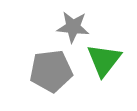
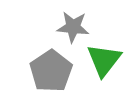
gray pentagon: rotated 27 degrees counterclockwise
